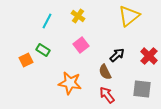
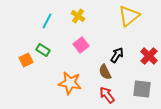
black arrow: rotated 14 degrees counterclockwise
